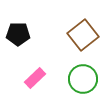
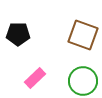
brown square: rotated 32 degrees counterclockwise
green circle: moved 2 px down
